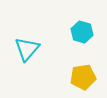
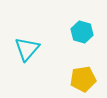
yellow pentagon: moved 2 px down
